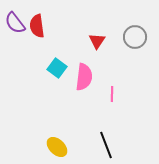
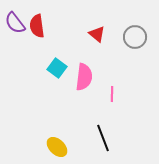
red triangle: moved 7 px up; rotated 24 degrees counterclockwise
black line: moved 3 px left, 7 px up
